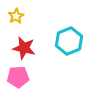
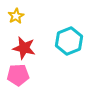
pink pentagon: moved 2 px up
